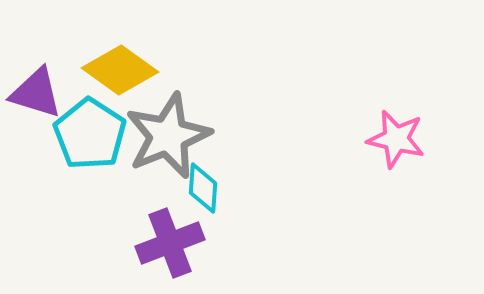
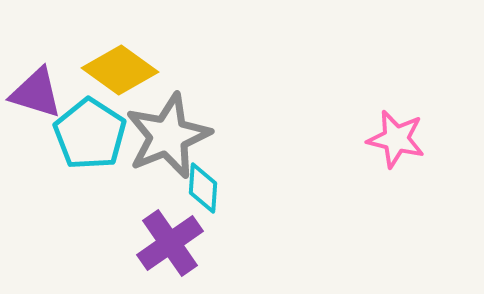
purple cross: rotated 14 degrees counterclockwise
